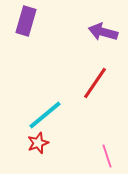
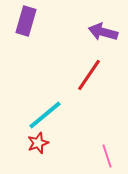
red line: moved 6 px left, 8 px up
